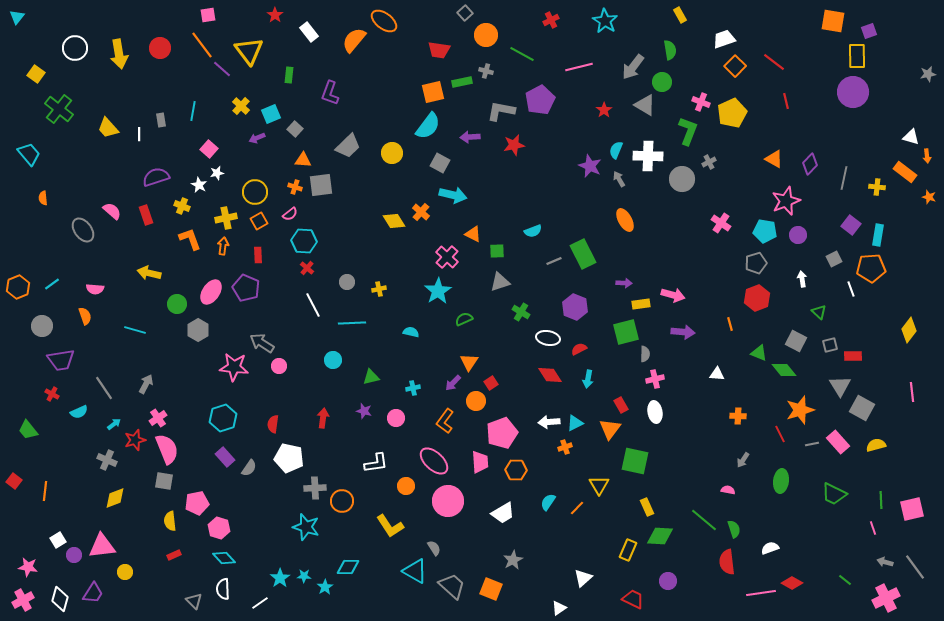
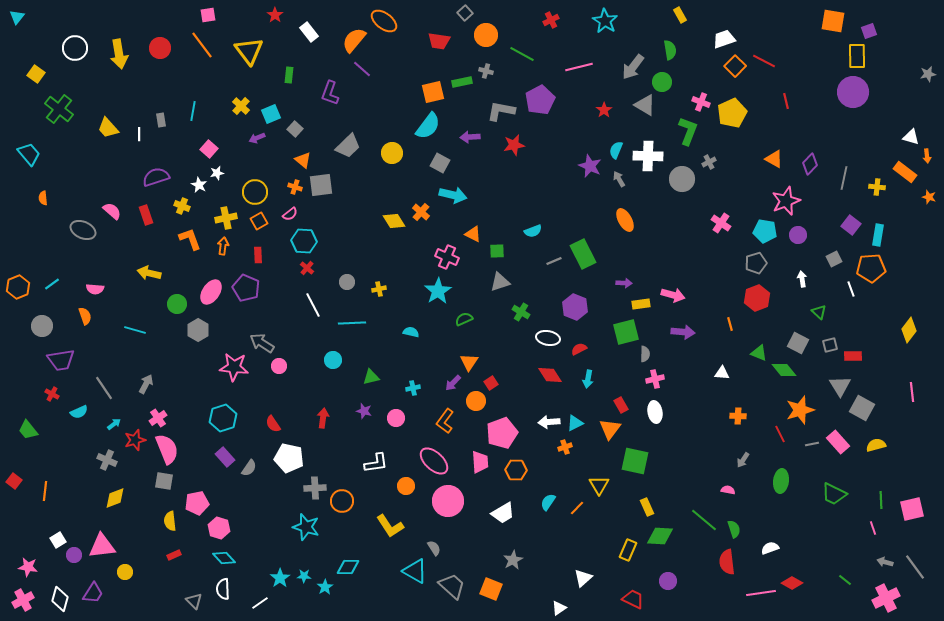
red trapezoid at (439, 50): moved 9 px up
red line at (774, 62): moved 10 px left, 1 px up; rotated 10 degrees counterclockwise
purple line at (222, 69): moved 140 px right
orange triangle at (303, 160): rotated 36 degrees clockwise
gray ellipse at (83, 230): rotated 30 degrees counterclockwise
pink cross at (447, 257): rotated 20 degrees counterclockwise
gray square at (796, 341): moved 2 px right, 2 px down
white triangle at (717, 374): moved 5 px right, 1 px up
red semicircle at (273, 424): rotated 42 degrees counterclockwise
